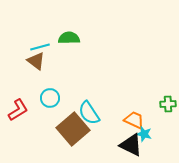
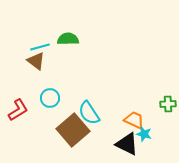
green semicircle: moved 1 px left, 1 px down
brown square: moved 1 px down
black triangle: moved 4 px left, 1 px up
